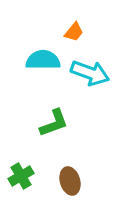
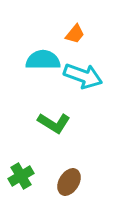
orange trapezoid: moved 1 px right, 2 px down
cyan arrow: moved 7 px left, 3 px down
green L-shape: rotated 52 degrees clockwise
brown ellipse: moved 1 px left, 1 px down; rotated 48 degrees clockwise
